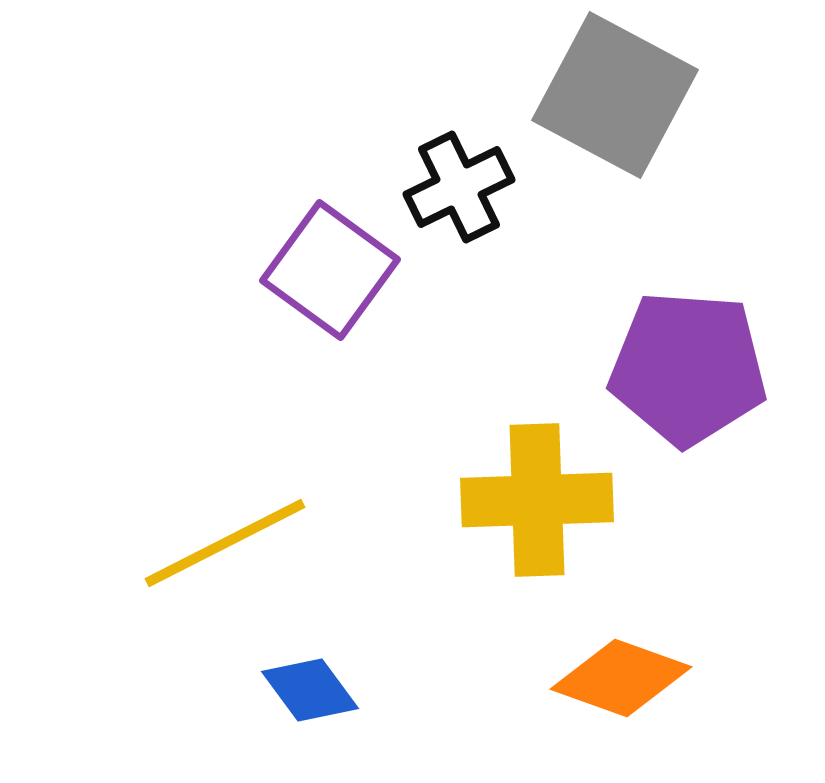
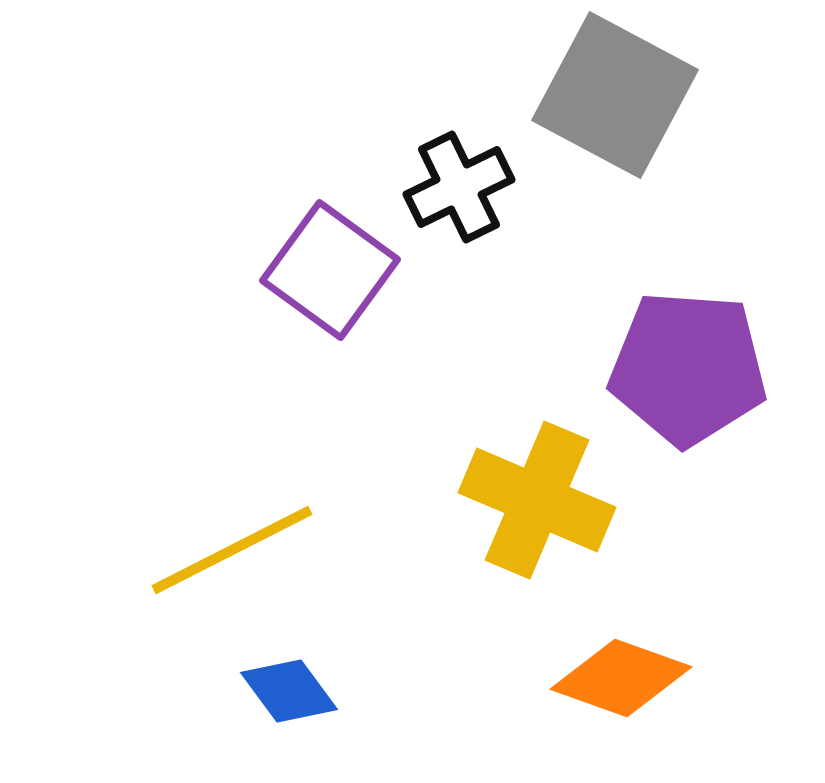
yellow cross: rotated 25 degrees clockwise
yellow line: moved 7 px right, 7 px down
blue diamond: moved 21 px left, 1 px down
